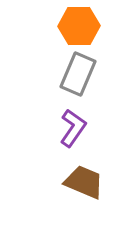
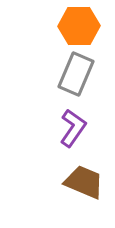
gray rectangle: moved 2 px left
